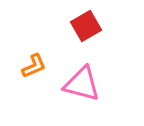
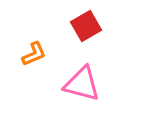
orange L-shape: moved 12 px up
